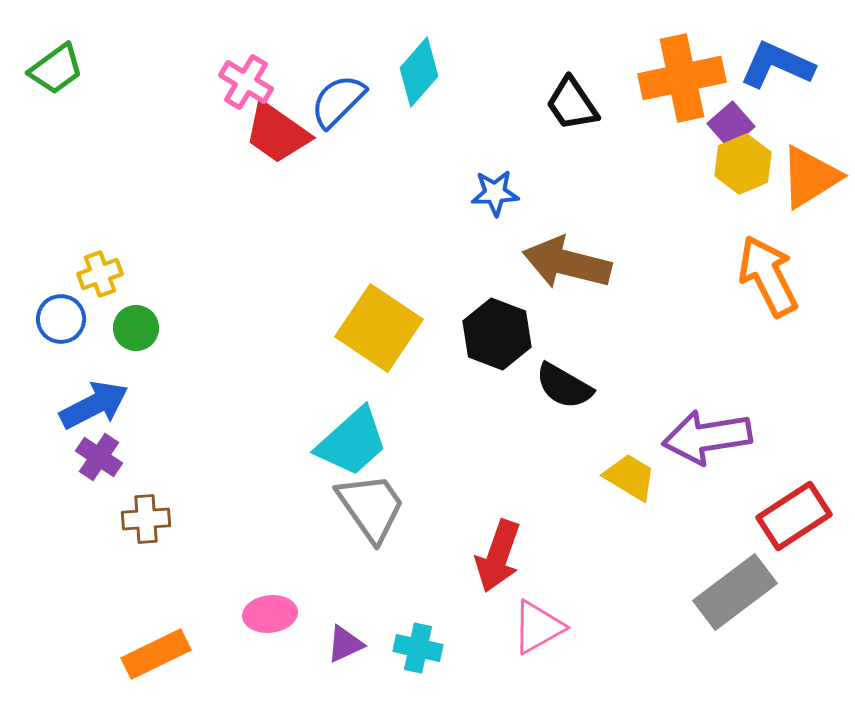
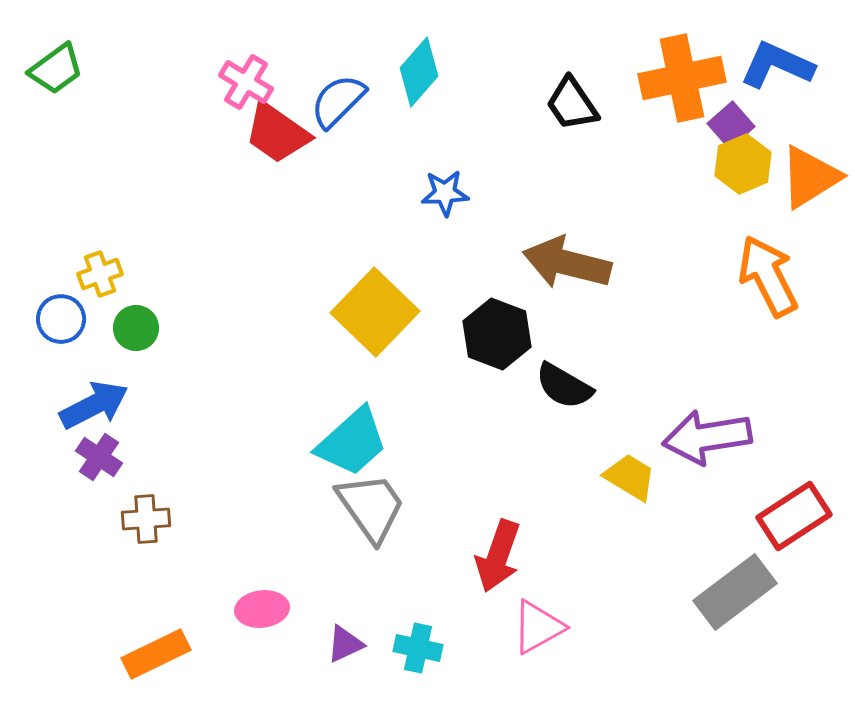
blue star: moved 50 px left
yellow square: moved 4 px left, 16 px up; rotated 10 degrees clockwise
pink ellipse: moved 8 px left, 5 px up
